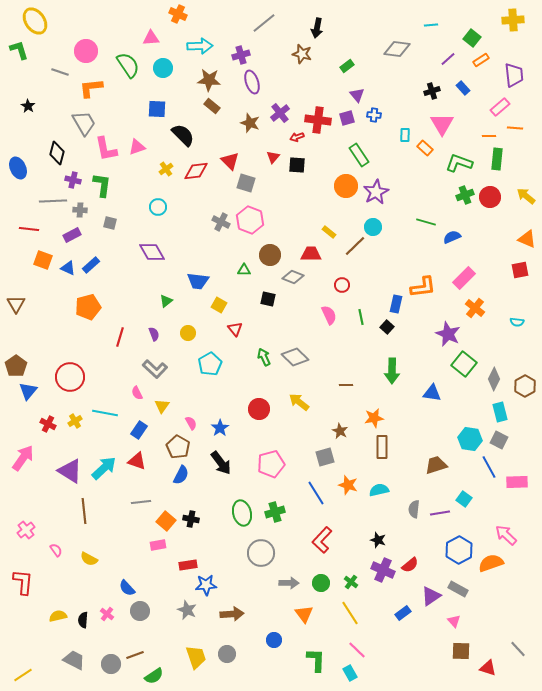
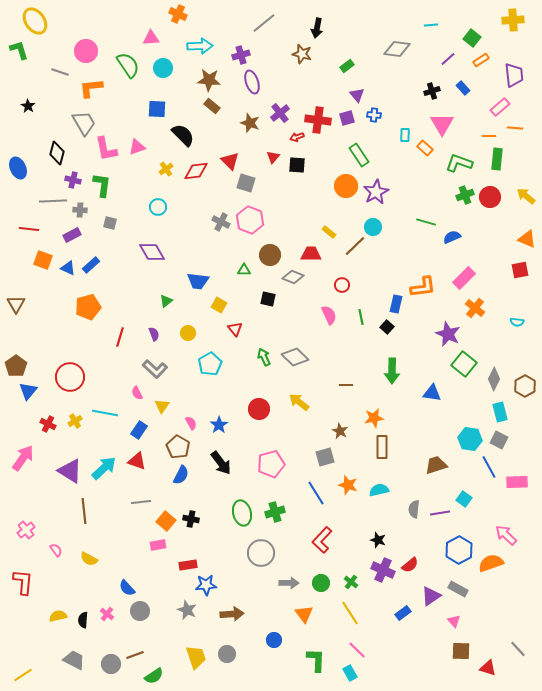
blue star at (220, 428): moved 1 px left, 3 px up
